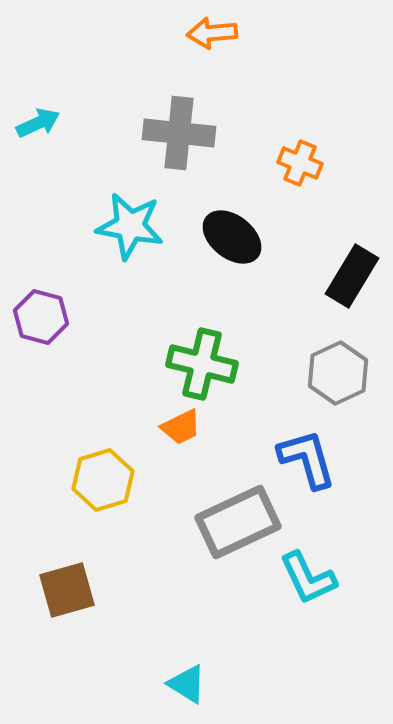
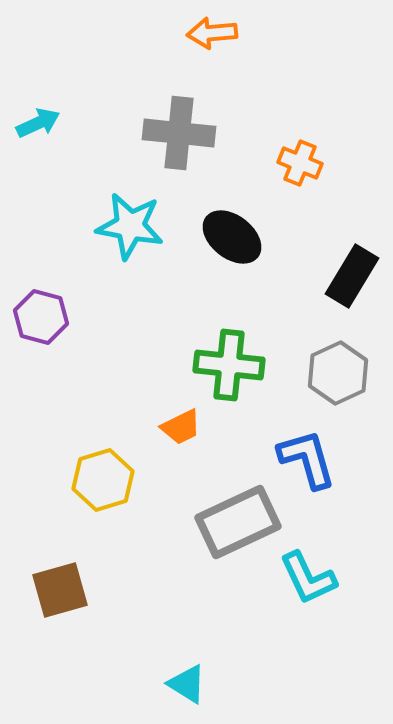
green cross: moved 27 px right, 1 px down; rotated 8 degrees counterclockwise
brown square: moved 7 px left
